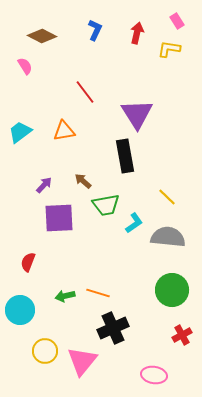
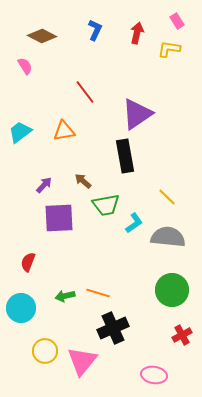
purple triangle: rotated 28 degrees clockwise
cyan circle: moved 1 px right, 2 px up
